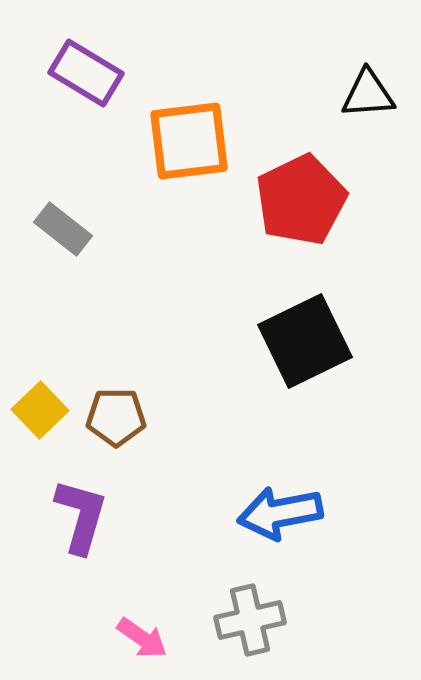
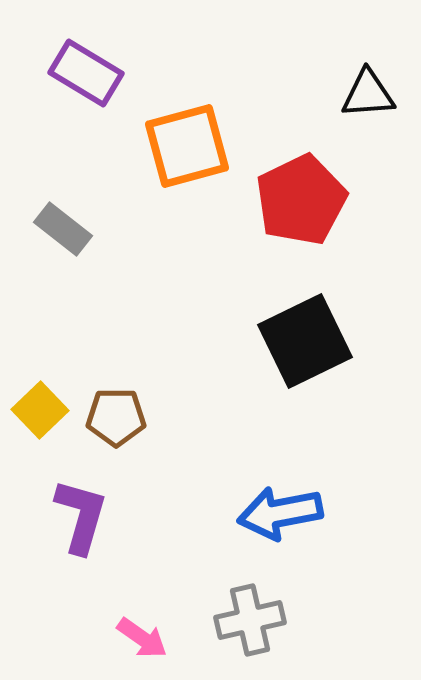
orange square: moved 2 px left, 5 px down; rotated 8 degrees counterclockwise
